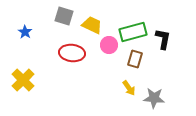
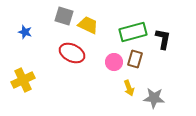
yellow trapezoid: moved 4 px left
blue star: rotated 16 degrees counterclockwise
pink circle: moved 5 px right, 17 px down
red ellipse: rotated 20 degrees clockwise
yellow cross: rotated 20 degrees clockwise
yellow arrow: rotated 14 degrees clockwise
